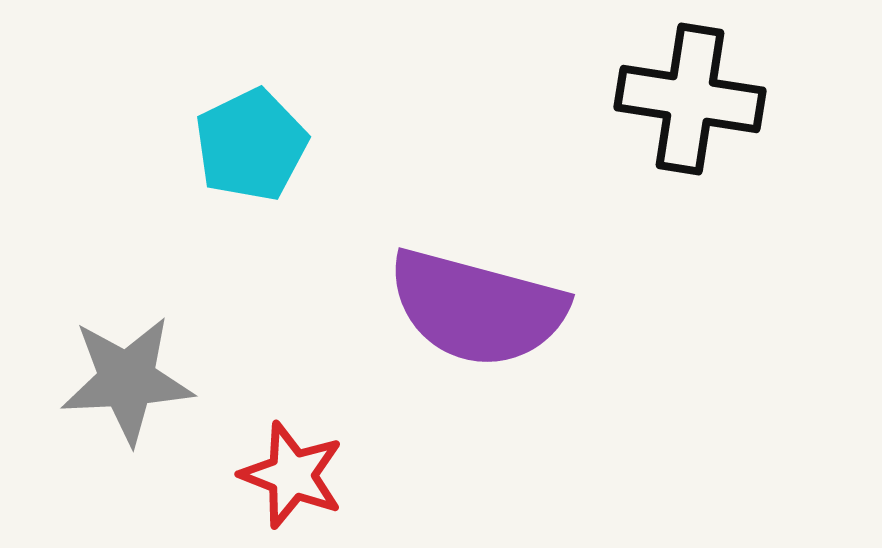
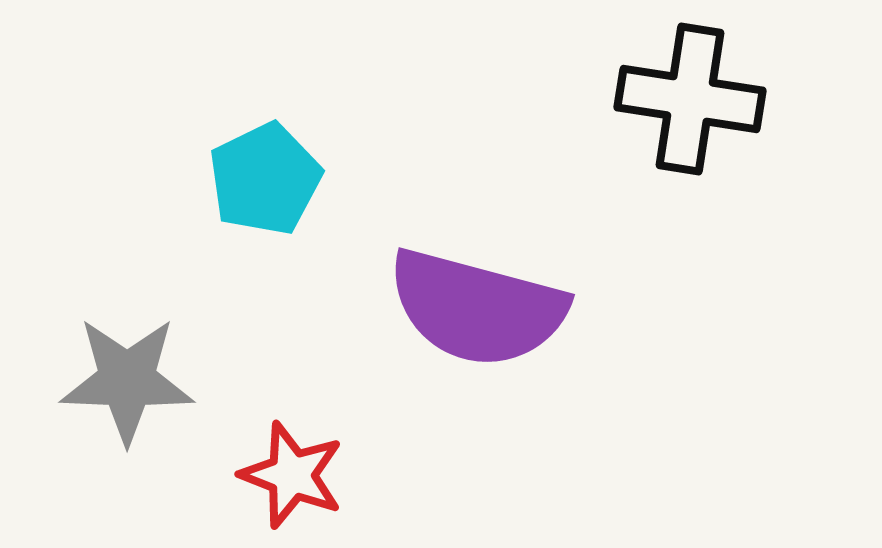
cyan pentagon: moved 14 px right, 34 px down
gray star: rotated 5 degrees clockwise
